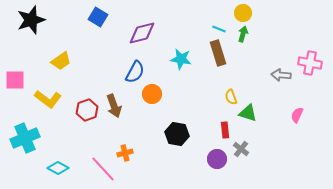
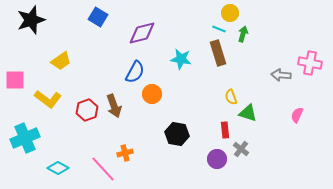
yellow circle: moved 13 px left
